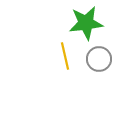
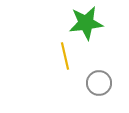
gray circle: moved 24 px down
